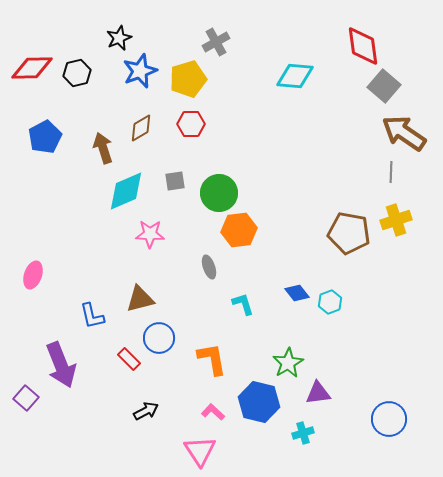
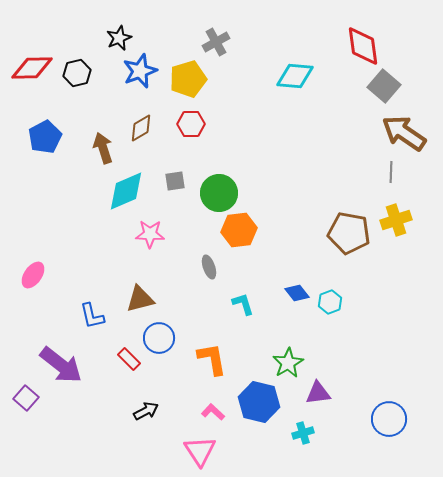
pink ellipse at (33, 275): rotated 16 degrees clockwise
purple arrow at (61, 365): rotated 30 degrees counterclockwise
